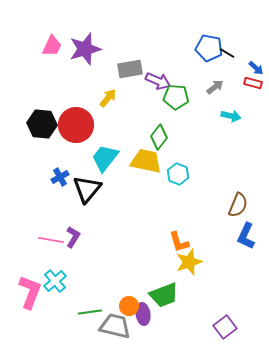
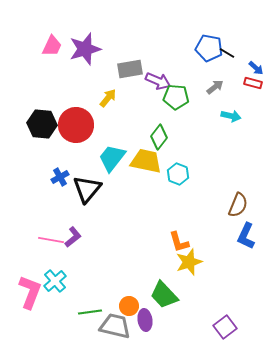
cyan trapezoid: moved 7 px right
purple L-shape: rotated 20 degrees clockwise
green trapezoid: rotated 68 degrees clockwise
purple ellipse: moved 2 px right, 6 px down
